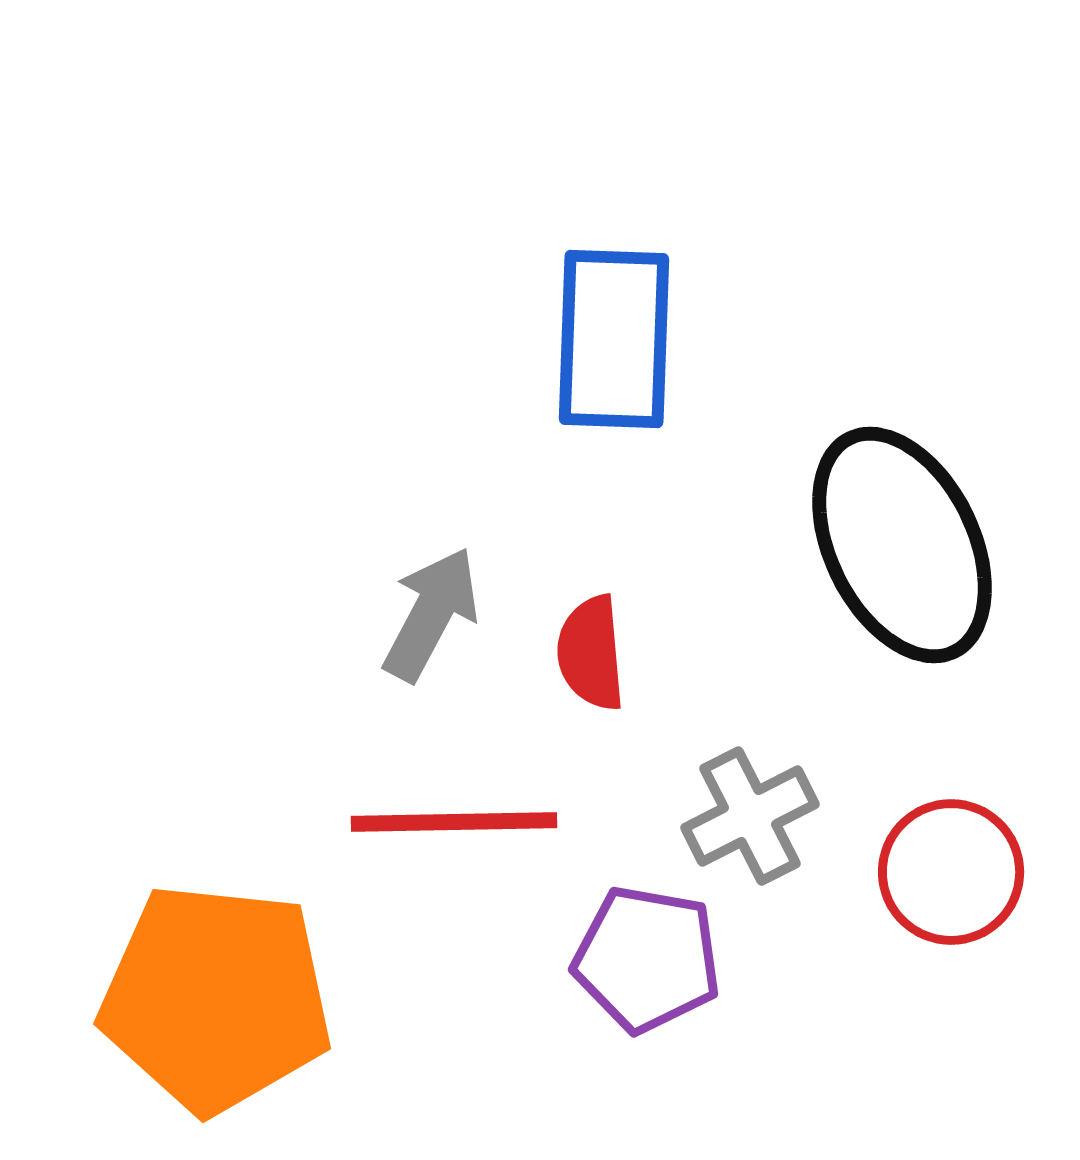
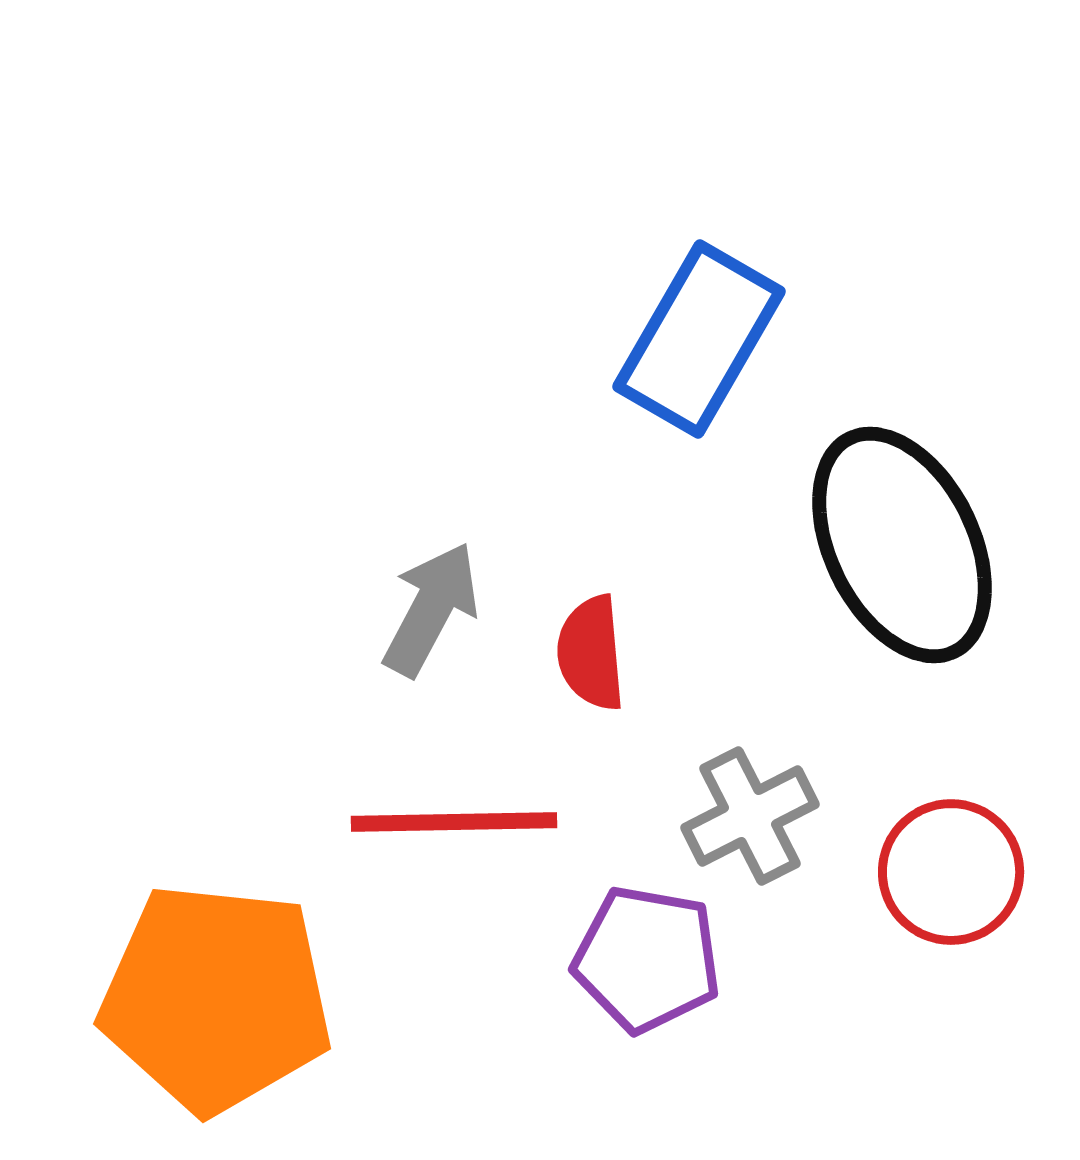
blue rectangle: moved 85 px right; rotated 28 degrees clockwise
gray arrow: moved 5 px up
